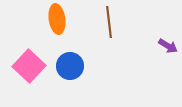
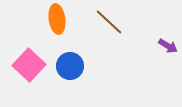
brown line: rotated 40 degrees counterclockwise
pink square: moved 1 px up
